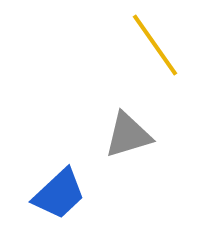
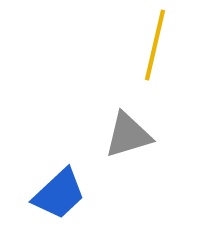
yellow line: rotated 48 degrees clockwise
